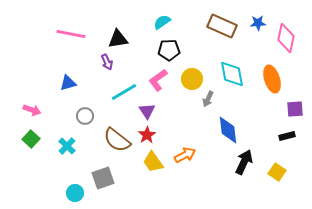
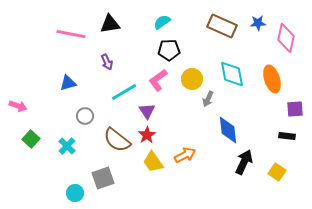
black triangle: moved 8 px left, 15 px up
pink arrow: moved 14 px left, 4 px up
black rectangle: rotated 21 degrees clockwise
